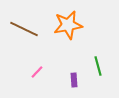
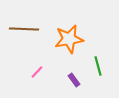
orange star: moved 1 px right, 14 px down
brown line: rotated 24 degrees counterclockwise
purple rectangle: rotated 32 degrees counterclockwise
